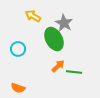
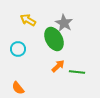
yellow arrow: moved 5 px left, 4 px down
green line: moved 3 px right
orange semicircle: rotated 32 degrees clockwise
